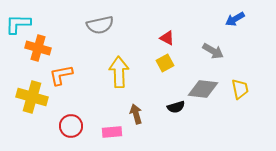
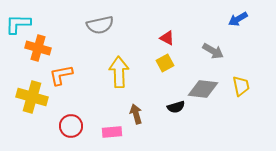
blue arrow: moved 3 px right
yellow trapezoid: moved 1 px right, 3 px up
